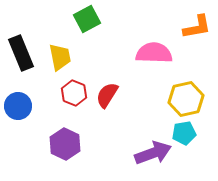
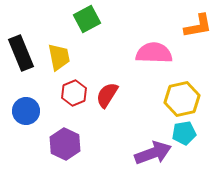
orange L-shape: moved 1 px right, 1 px up
yellow trapezoid: moved 1 px left
red hexagon: rotated 15 degrees clockwise
yellow hexagon: moved 4 px left
blue circle: moved 8 px right, 5 px down
